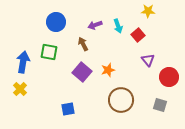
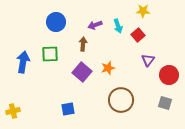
yellow star: moved 5 px left
brown arrow: rotated 32 degrees clockwise
green square: moved 1 px right, 2 px down; rotated 12 degrees counterclockwise
purple triangle: rotated 16 degrees clockwise
orange star: moved 2 px up
red circle: moved 2 px up
yellow cross: moved 7 px left, 22 px down; rotated 32 degrees clockwise
gray square: moved 5 px right, 2 px up
